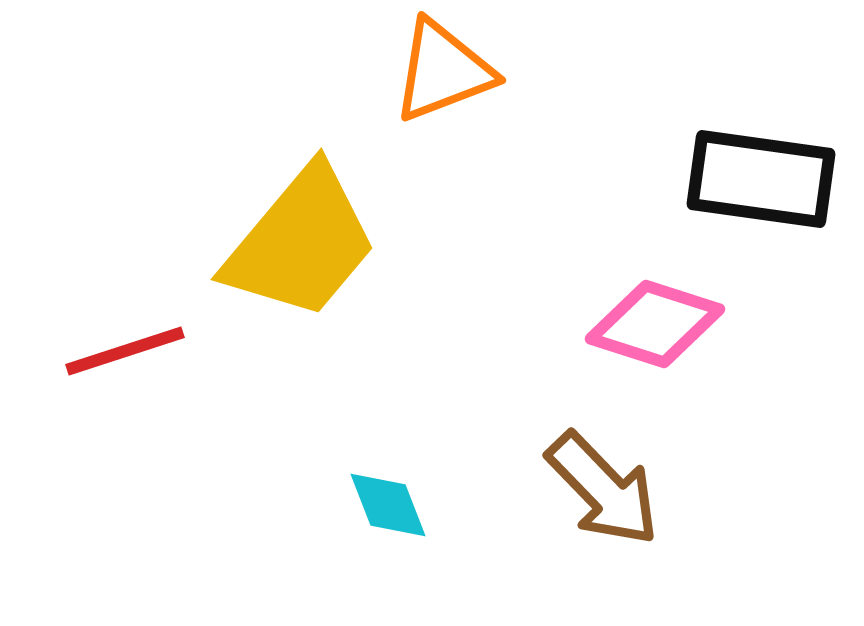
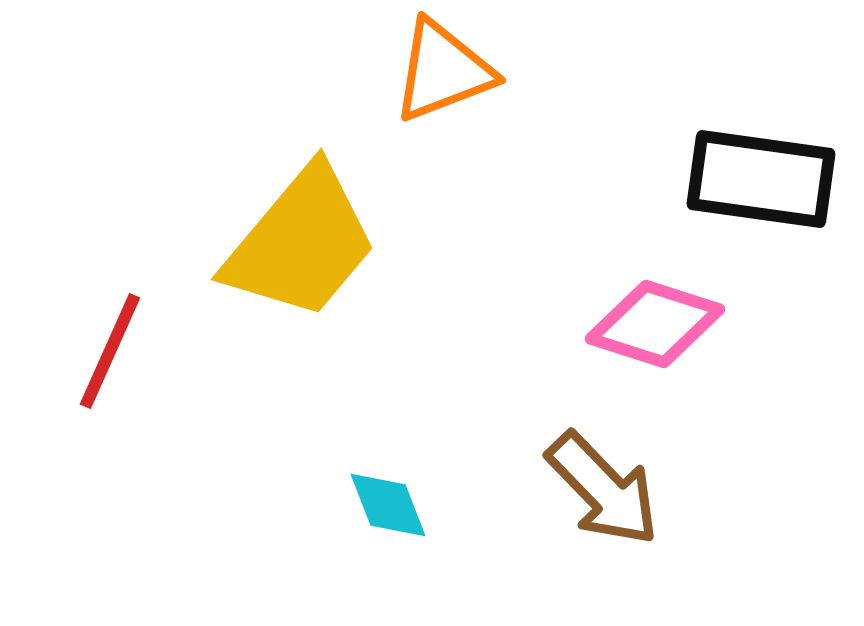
red line: moved 15 px left; rotated 48 degrees counterclockwise
